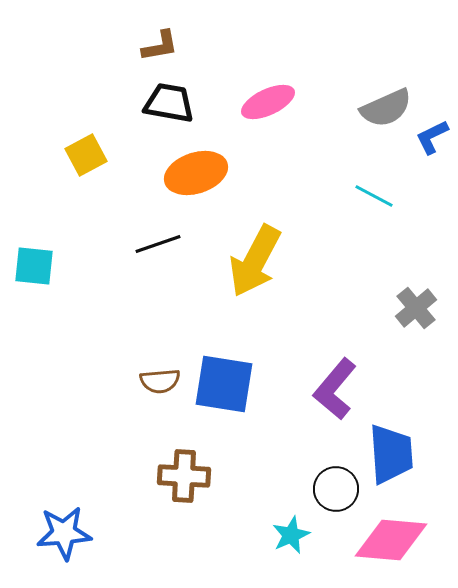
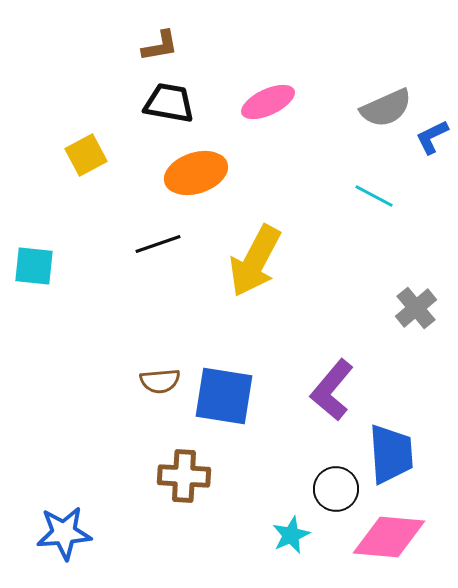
blue square: moved 12 px down
purple L-shape: moved 3 px left, 1 px down
pink diamond: moved 2 px left, 3 px up
